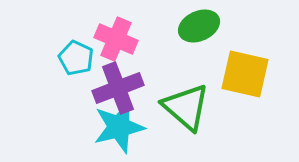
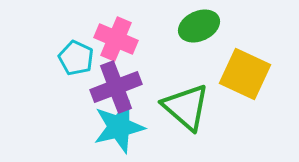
yellow square: rotated 12 degrees clockwise
purple cross: moved 2 px left, 1 px up
